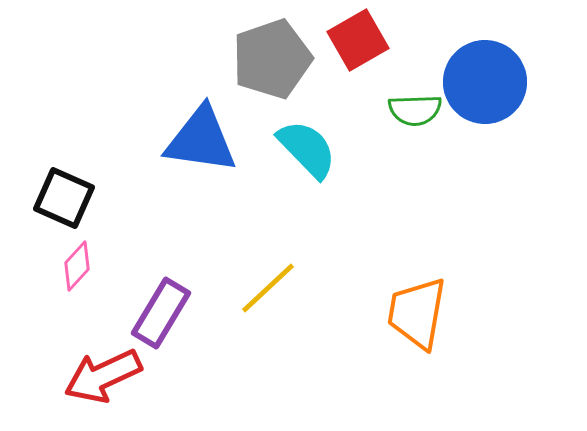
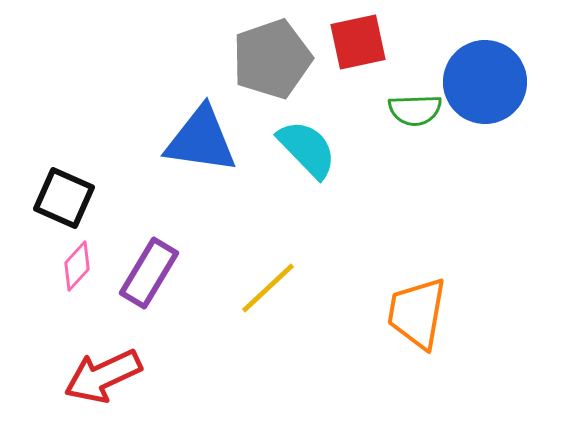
red square: moved 2 px down; rotated 18 degrees clockwise
purple rectangle: moved 12 px left, 40 px up
